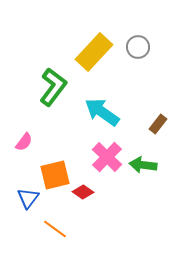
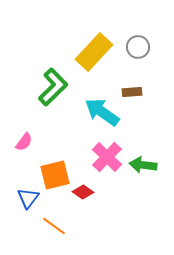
green L-shape: rotated 9 degrees clockwise
brown rectangle: moved 26 px left, 32 px up; rotated 48 degrees clockwise
orange line: moved 1 px left, 3 px up
